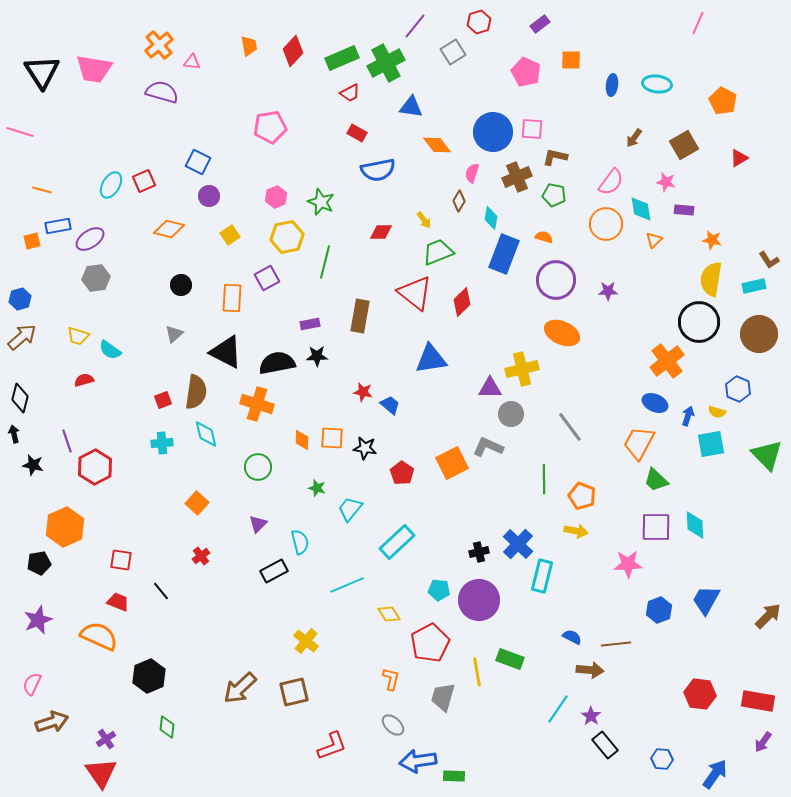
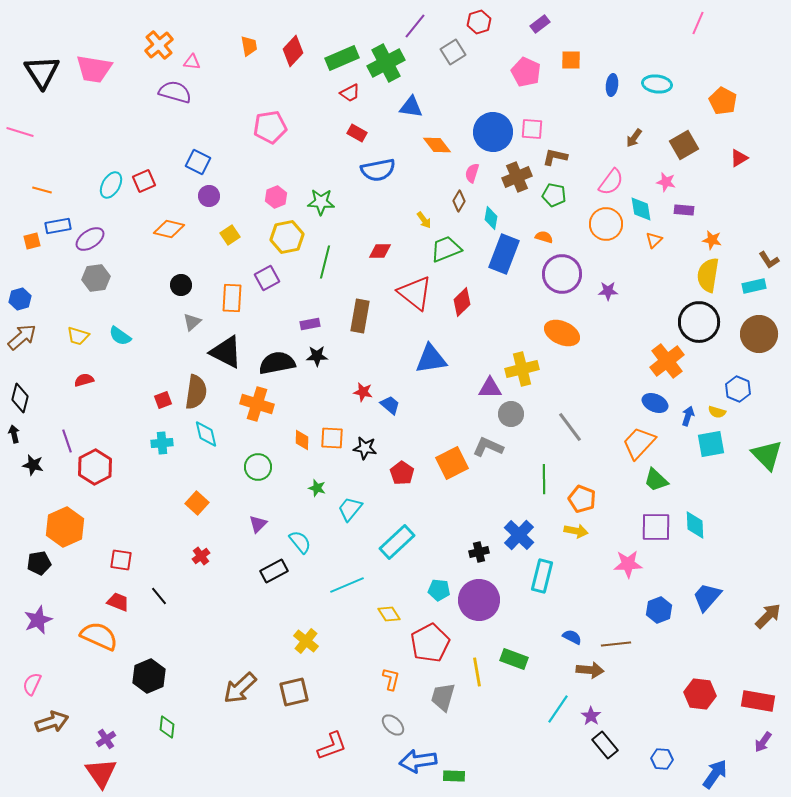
purple semicircle at (162, 92): moved 13 px right
green star at (321, 202): rotated 20 degrees counterclockwise
red diamond at (381, 232): moved 1 px left, 19 px down
green trapezoid at (438, 252): moved 8 px right, 3 px up
yellow semicircle at (711, 279): moved 3 px left, 4 px up
purple circle at (556, 280): moved 6 px right, 6 px up
gray triangle at (174, 334): moved 18 px right, 12 px up
cyan semicircle at (110, 350): moved 10 px right, 14 px up
orange trapezoid at (639, 443): rotated 15 degrees clockwise
orange pentagon at (582, 496): moved 3 px down
cyan semicircle at (300, 542): rotated 25 degrees counterclockwise
blue cross at (518, 544): moved 1 px right, 9 px up
black line at (161, 591): moved 2 px left, 5 px down
blue trapezoid at (706, 600): moved 1 px right, 3 px up; rotated 12 degrees clockwise
green rectangle at (510, 659): moved 4 px right
